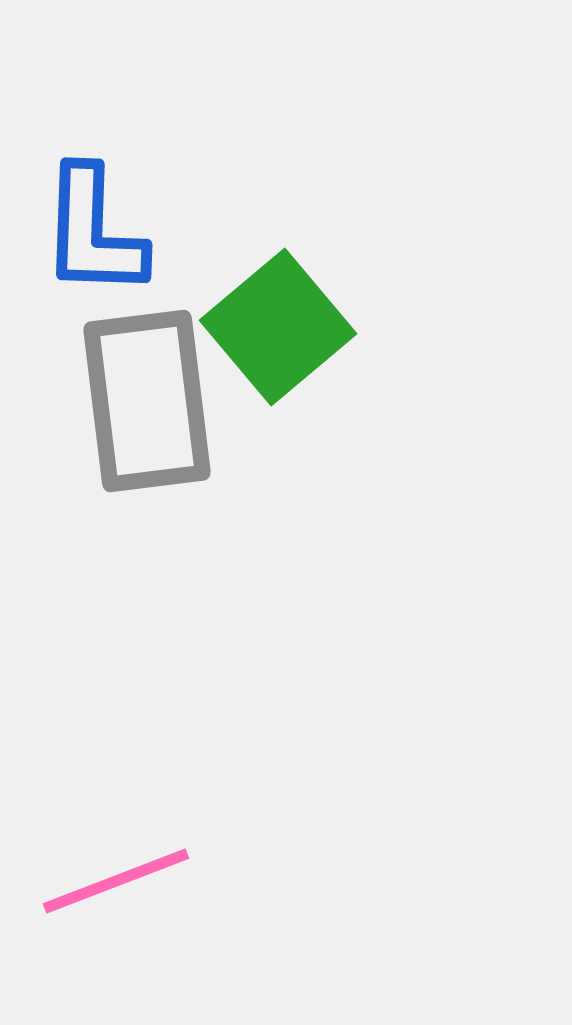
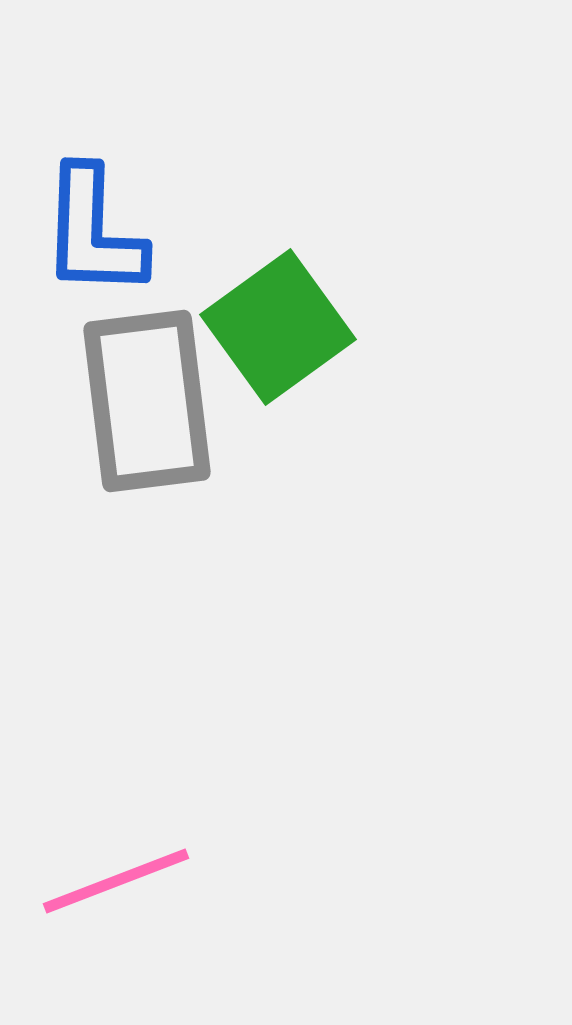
green square: rotated 4 degrees clockwise
